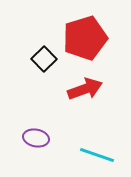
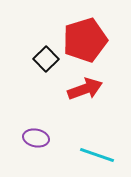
red pentagon: moved 2 px down
black square: moved 2 px right
